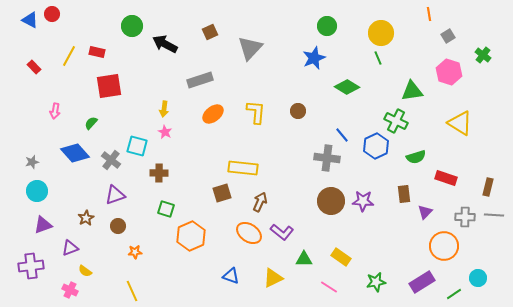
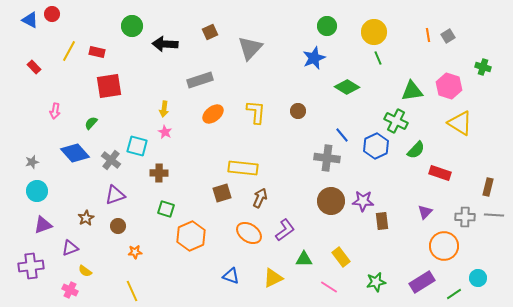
orange line at (429, 14): moved 1 px left, 21 px down
yellow circle at (381, 33): moved 7 px left, 1 px up
black arrow at (165, 44): rotated 25 degrees counterclockwise
green cross at (483, 55): moved 12 px down; rotated 21 degrees counterclockwise
yellow line at (69, 56): moved 5 px up
pink hexagon at (449, 72): moved 14 px down
green semicircle at (416, 157): moved 7 px up; rotated 30 degrees counterclockwise
red rectangle at (446, 178): moved 6 px left, 5 px up
brown rectangle at (404, 194): moved 22 px left, 27 px down
brown arrow at (260, 202): moved 4 px up
purple L-shape at (282, 232): moved 3 px right, 2 px up; rotated 75 degrees counterclockwise
yellow rectangle at (341, 257): rotated 18 degrees clockwise
